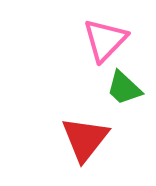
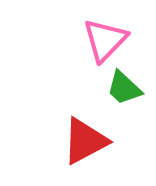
red triangle: moved 2 px down; rotated 24 degrees clockwise
